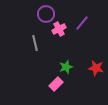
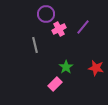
purple line: moved 1 px right, 4 px down
gray line: moved 2 px down
green star: rotated 16 degrees counterclockwise
pink rectangle: moved 1 px left
